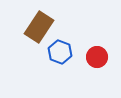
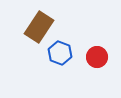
blue hexagon: moved 1 px down
